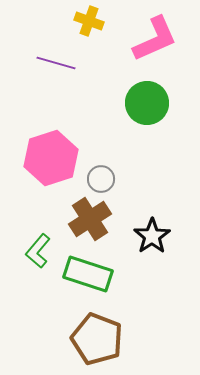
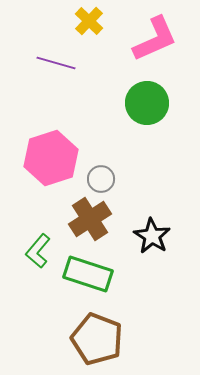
yellow cross: rotated 24 degrees clockwise
black star: rotated 6 degrees counterclockwise
